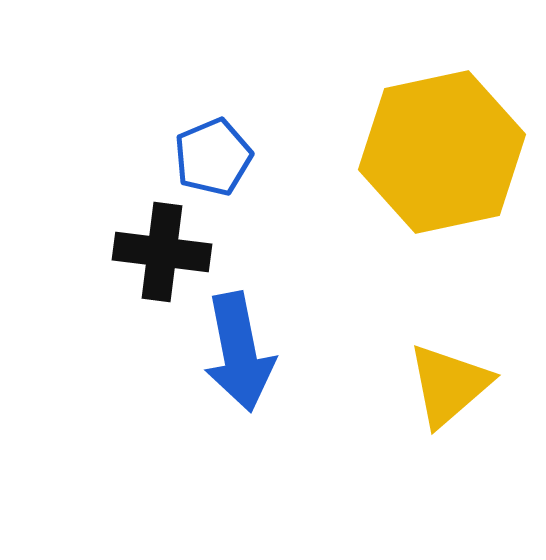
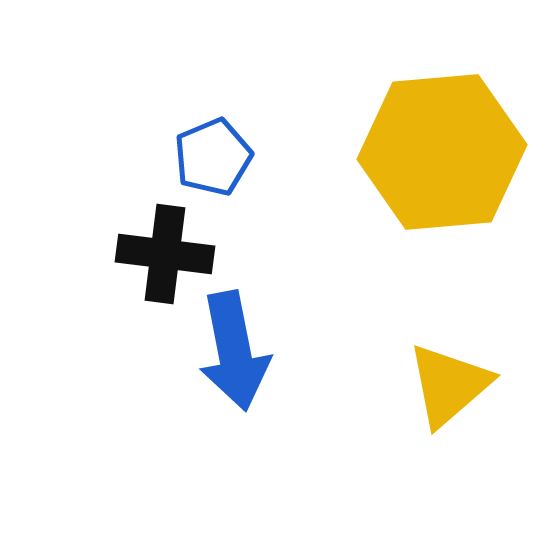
yellow hexagon: rotated 7 degrees clockwise
black cross: moved 3 px right, 2 px down
blue arrow: moved 5 px left, 1 px up
